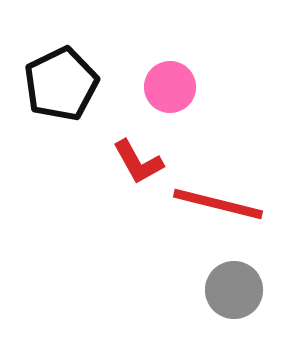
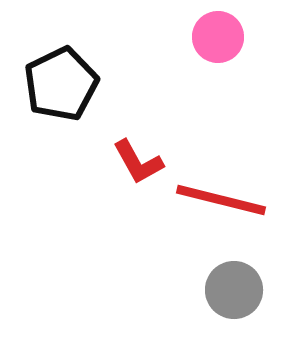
pink circle: moved 48 px right, 50 px up
red line: moved 3 px right, 4 px up
